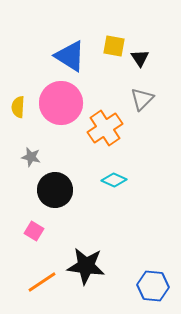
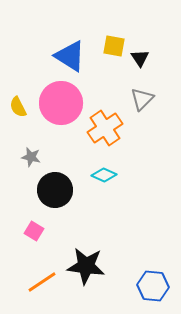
yellow semicircle: rotated 30 degrees counterclockwise
cyan diamond: moved 10 px left, 5 px up
